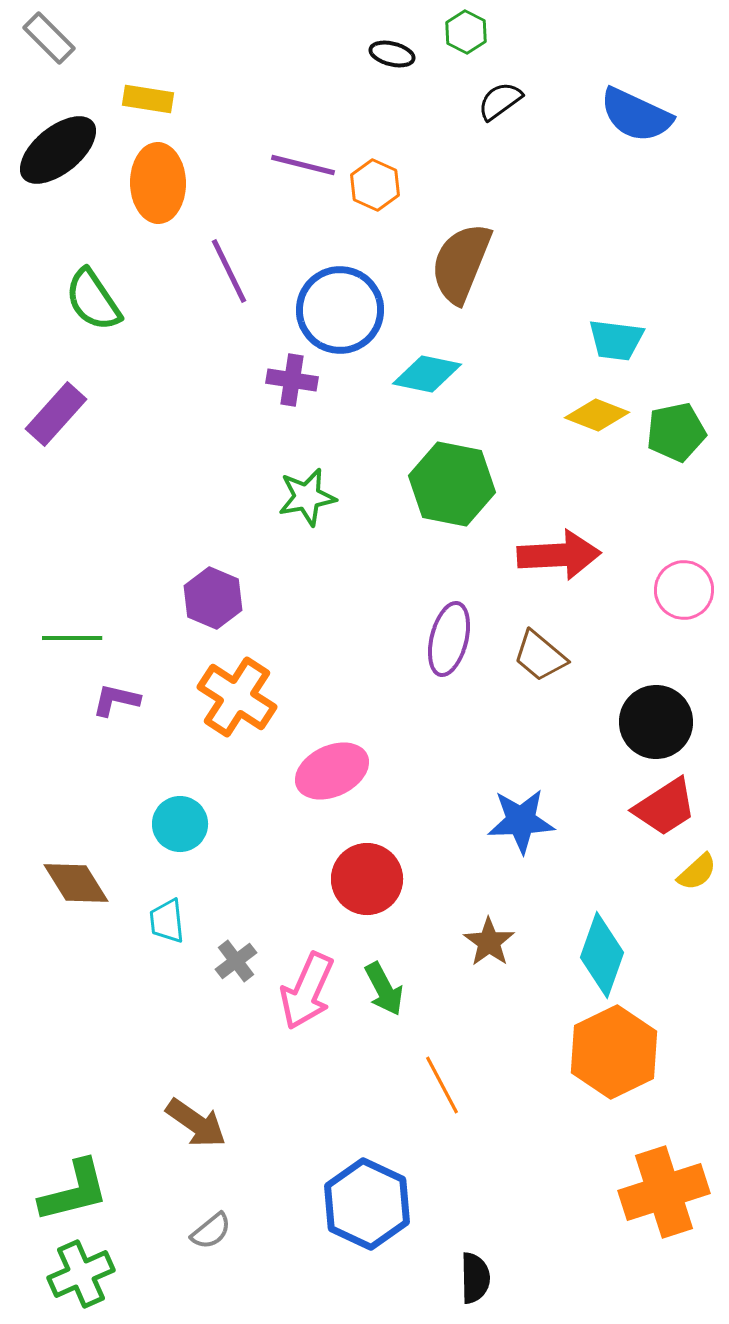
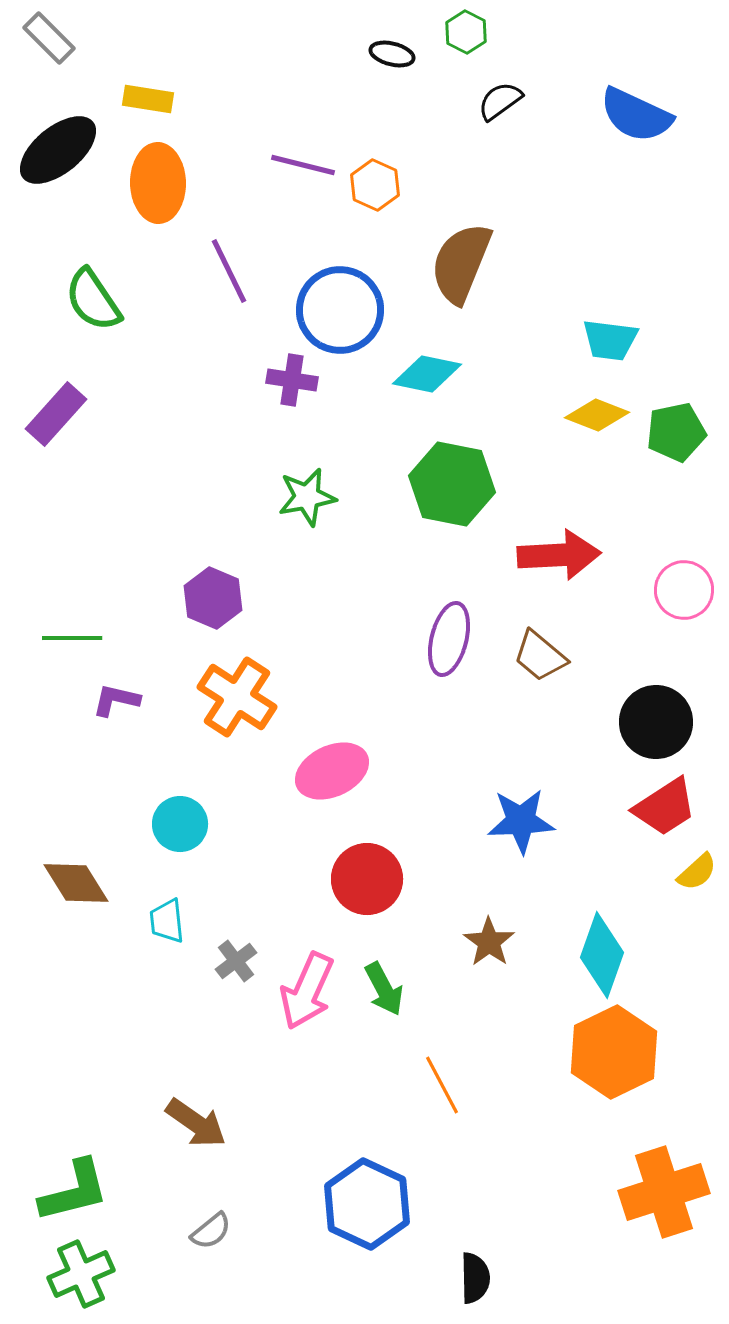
cyan trapezoid at (616, 340): moved 6 px left
